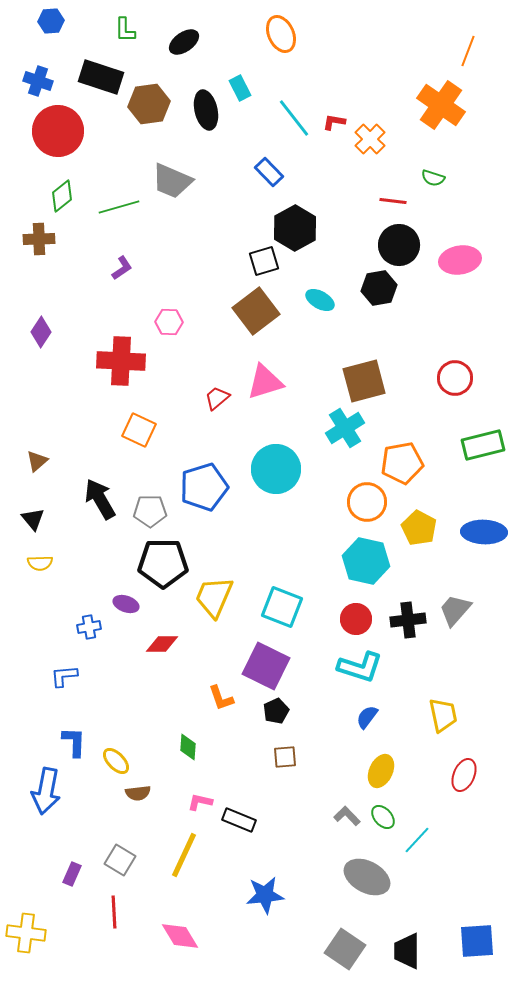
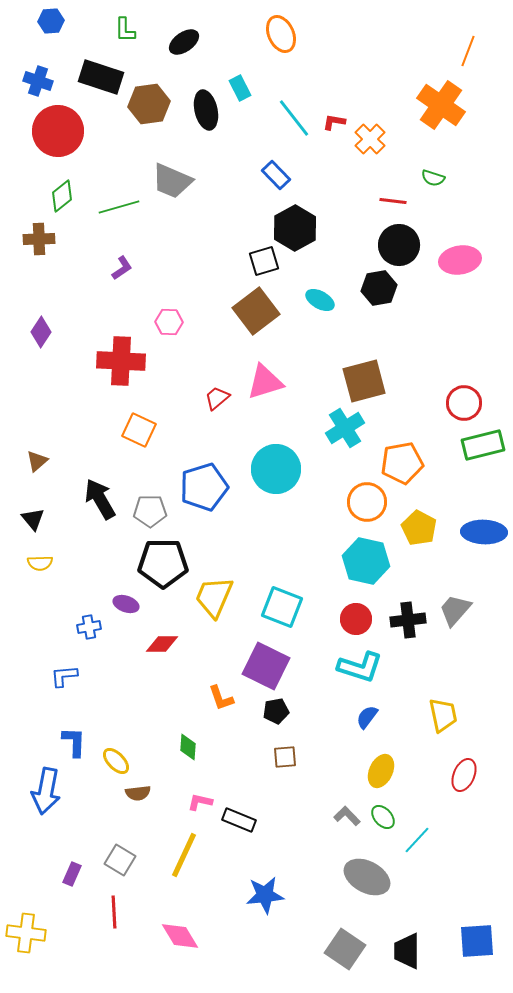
blue rectangle at (269, 172): moved 7 px right, 3 px down
red circle at (455, 378): moved 9 px right, 25 px down
black pentagon at (276, 711): rotated 15 degrees clockwise
